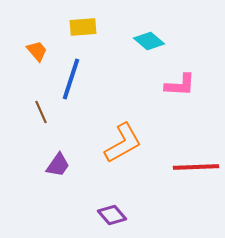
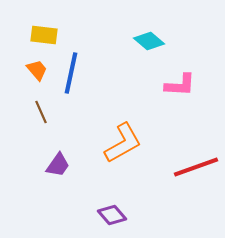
yellow rectangle: moved 39 px left, 8 px down; rotated 12 degrees clockwise
orange trapezoid: moved 19 px down
blue line: moved 6 px up; rotated 6 degrees counterclockwise
red line: rotated 18 degrees counterclockwise
